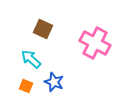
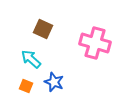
pink cross: rotated 12 degrees counterclockwise
